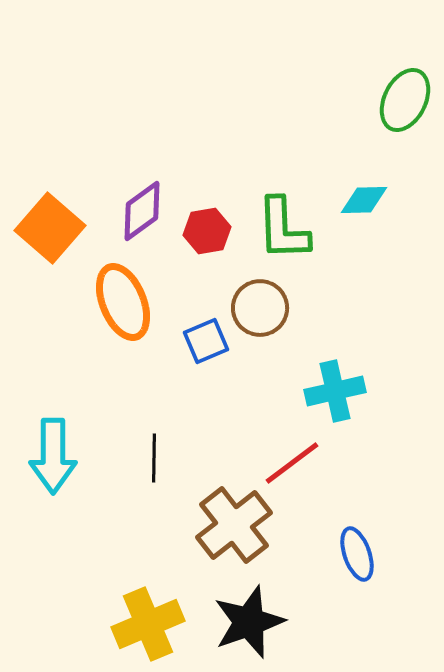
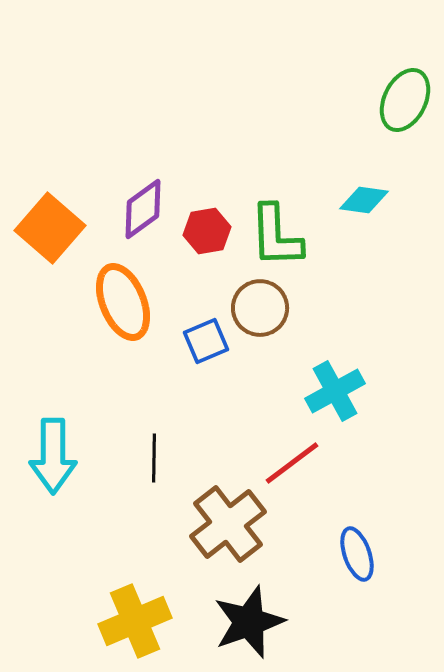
cyan diamond: rotated 9 degrees clockwise
purple diamond: moved 1 px right, 2 px up
green L-shape: moved 7 px left, 7 px down
cyan cross: rotated 16 degrees counterclockwise
brown cross: moved 6 px left, 1 px up
yellow cross: moved 13 px left, 3 px up
